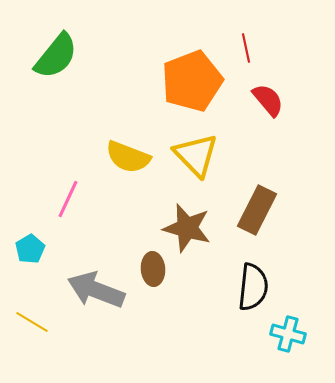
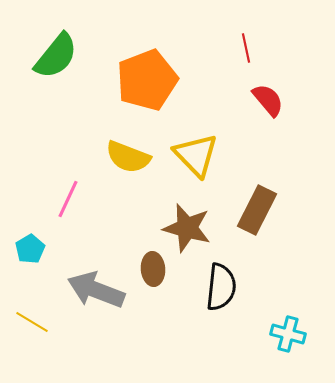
orange pentagon: moved 45 px left, 1 px up
black semicircle: moved 32 px left
